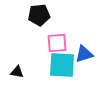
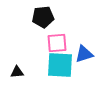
black pentagon: moved 4 px right, 2 px down
cyan square: moved 2 px left
black triangle: rotated 16 degrees counterclockwise
